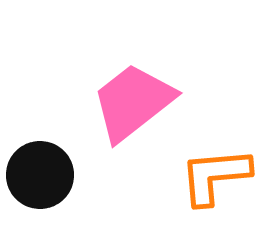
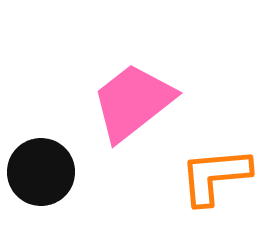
black circle: moved 1 px right, 3 px up
